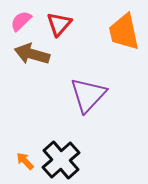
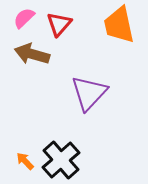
pink semicircle: moved 3 px right, 3 px up
orange trapezoid: moved 5 px left, 7 px up
purple triangle: moved 1 px right, 2 px up
